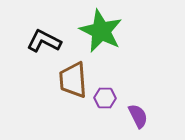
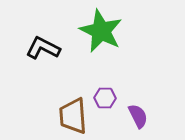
black L-shape: moved 1 px left, 7 px down
brown trapezoid: moved 36 px down
